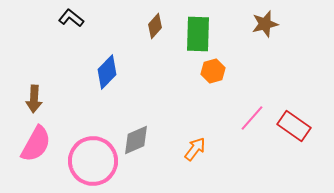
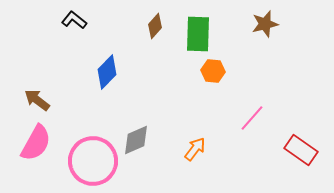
black L-shape: moved 3 px right, 2 px down
orange hexagon: rotated 20 degrees clockwise
brown arrow: moved 3 px right, 1 px down; rotated 124 degrees clockwise
red rectangle: moved 7 px right, 24 px down
pink semicircle: moved 1 px up
